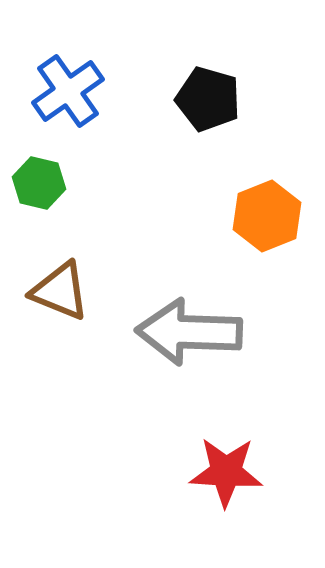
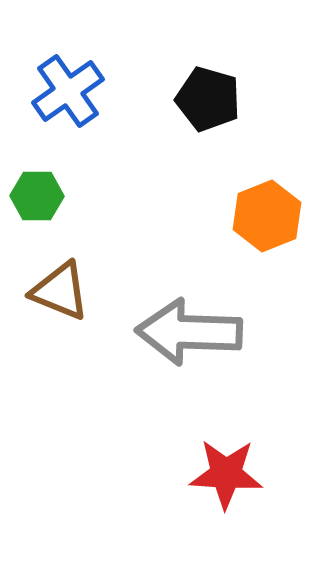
green hexagon: moved 2 px left, 13 px down; rotated 12 degrees counterclockwise
red star: moved 2 px down
